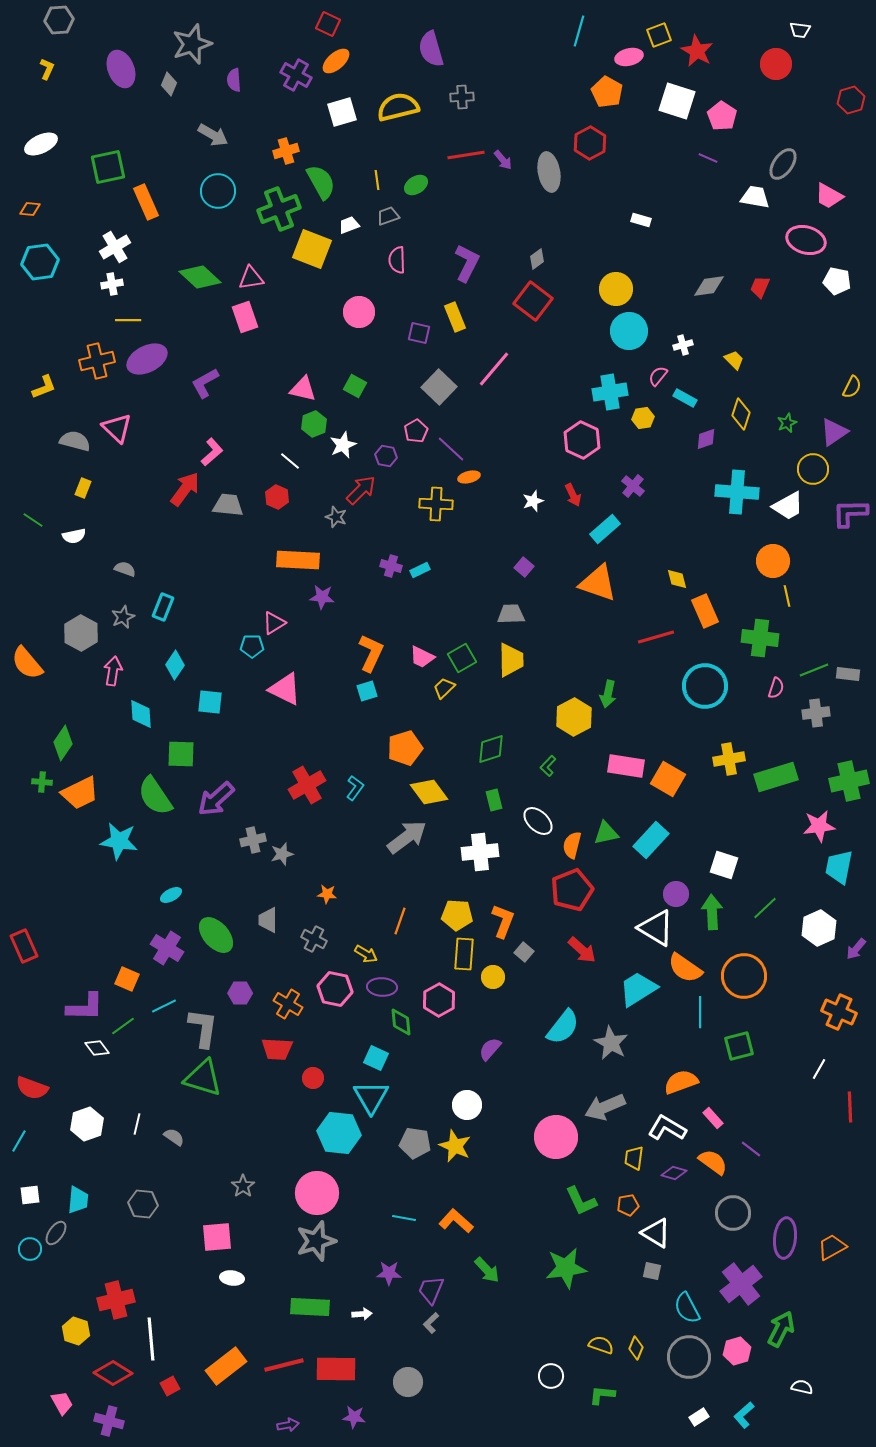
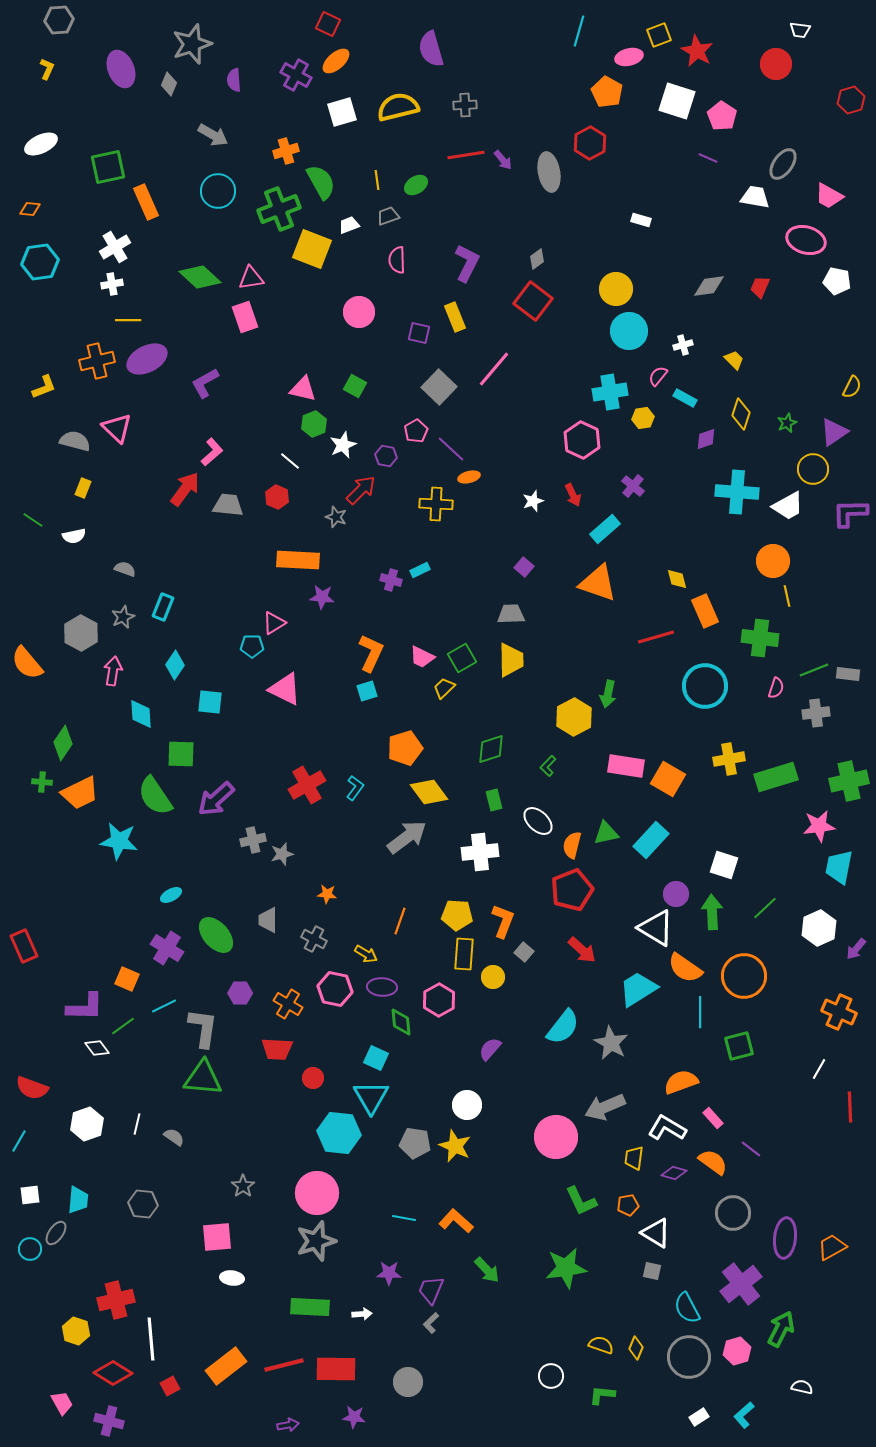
gray cross at (462, 97): moved 3 px right, 8 px down
purple cross at (391, 566): moved 14 px down
green triangle at (203, 1078): rotated 12 degrees counterclockwise
